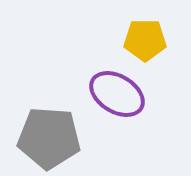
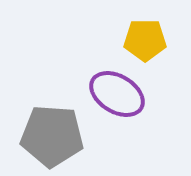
gray pentagon: moved 3 px right, 2 px up
